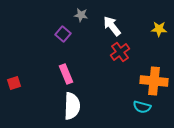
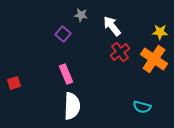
yellow star: moved 1 px right, 3 px down
orange cross: moved 22 px up; rotated 28 degrees clockwise
